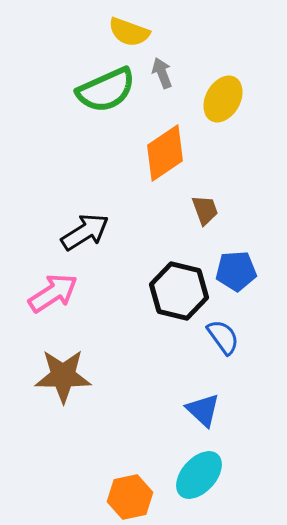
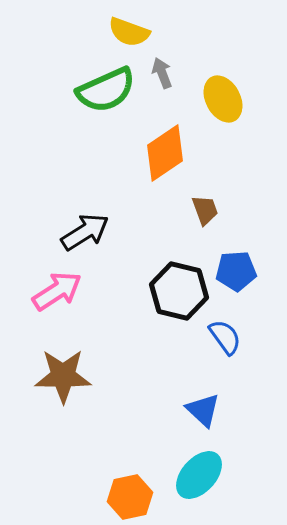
yellow ellipse: rotated 57 degrees counterclockwise
pink arrow: moved 4 px right, 2 px up
blue semicircle: moved 2 px right
